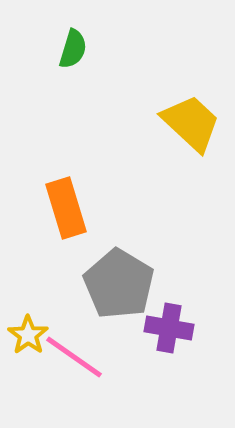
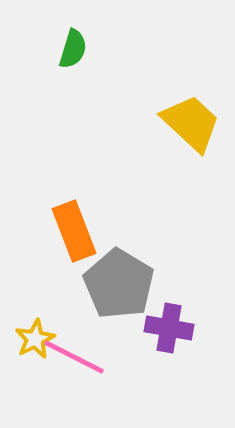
orange rectangle: moved 8 px right, 23 px down; rotated 4 degrees counterclockwise
yellow star: moved 7 px right, 4 px down; rotated 9 degrees clockwise
pink line: rotated 8 degrees counterclockwise
